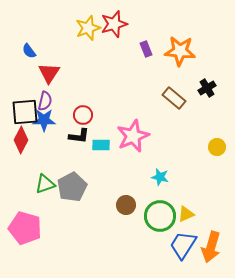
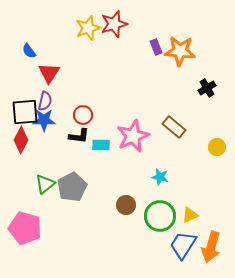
purple rectangle: moved 10 px right, 2 px up
brown rectangle: moved 29 px down
green triangle: rotated 20 degrees counterclockwise
yellow triangle: moved 4 px right, 1 px down
